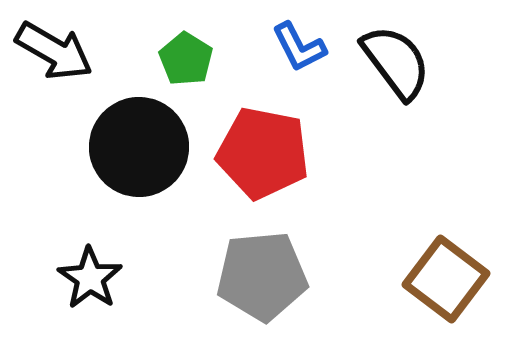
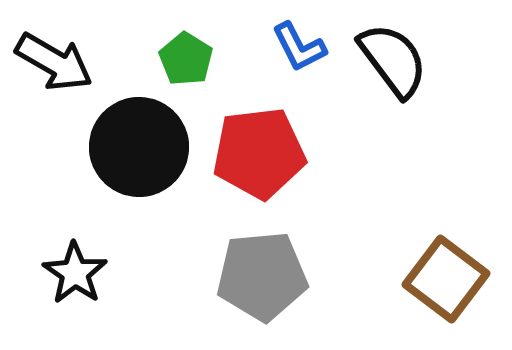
black arrow: moved 11 px down
black semicircle: moved 3 px left, 2 px up
red pentagon: moved 4 px left; rotated 18 degrees counterclockwise
black star: moved 15 px left, 5 px up
